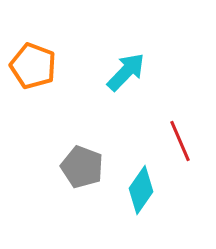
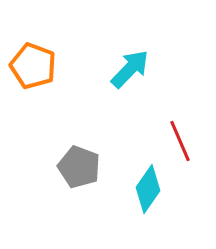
cyan arrow: moved 4 px right, 3 px up
gray pentagon: moved 3 px left
cyan diamond: moved 7 px right, 1 px up
